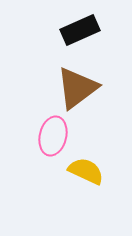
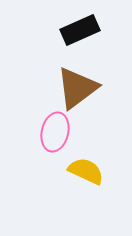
pink ellipse: moved 2 px right, 4 px up
